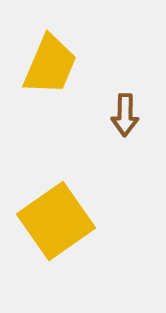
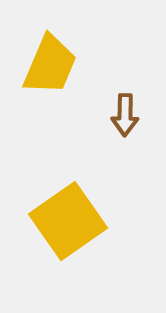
yellow square: moved 12 px right
